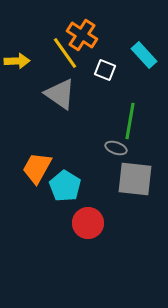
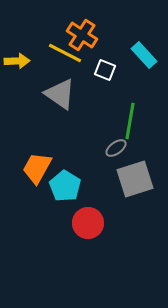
yellow line: rotated 28 degrees counterclockwise
gray ellipse: rotated 55 degrees counterclockwise
gray square: rotated 24 degrees counterclockwise
